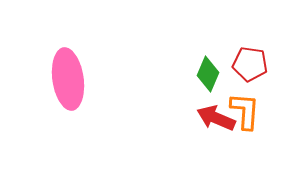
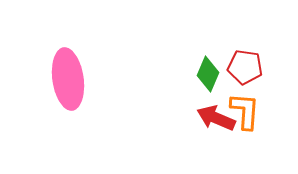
red pentagon: moved 5 px left, 3 px down
